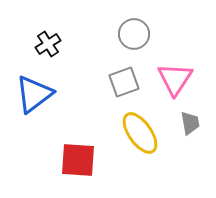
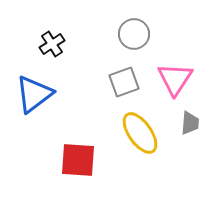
black cross: moved 4 px right
gray trapezoid: rotated 15 degrees clockwise
